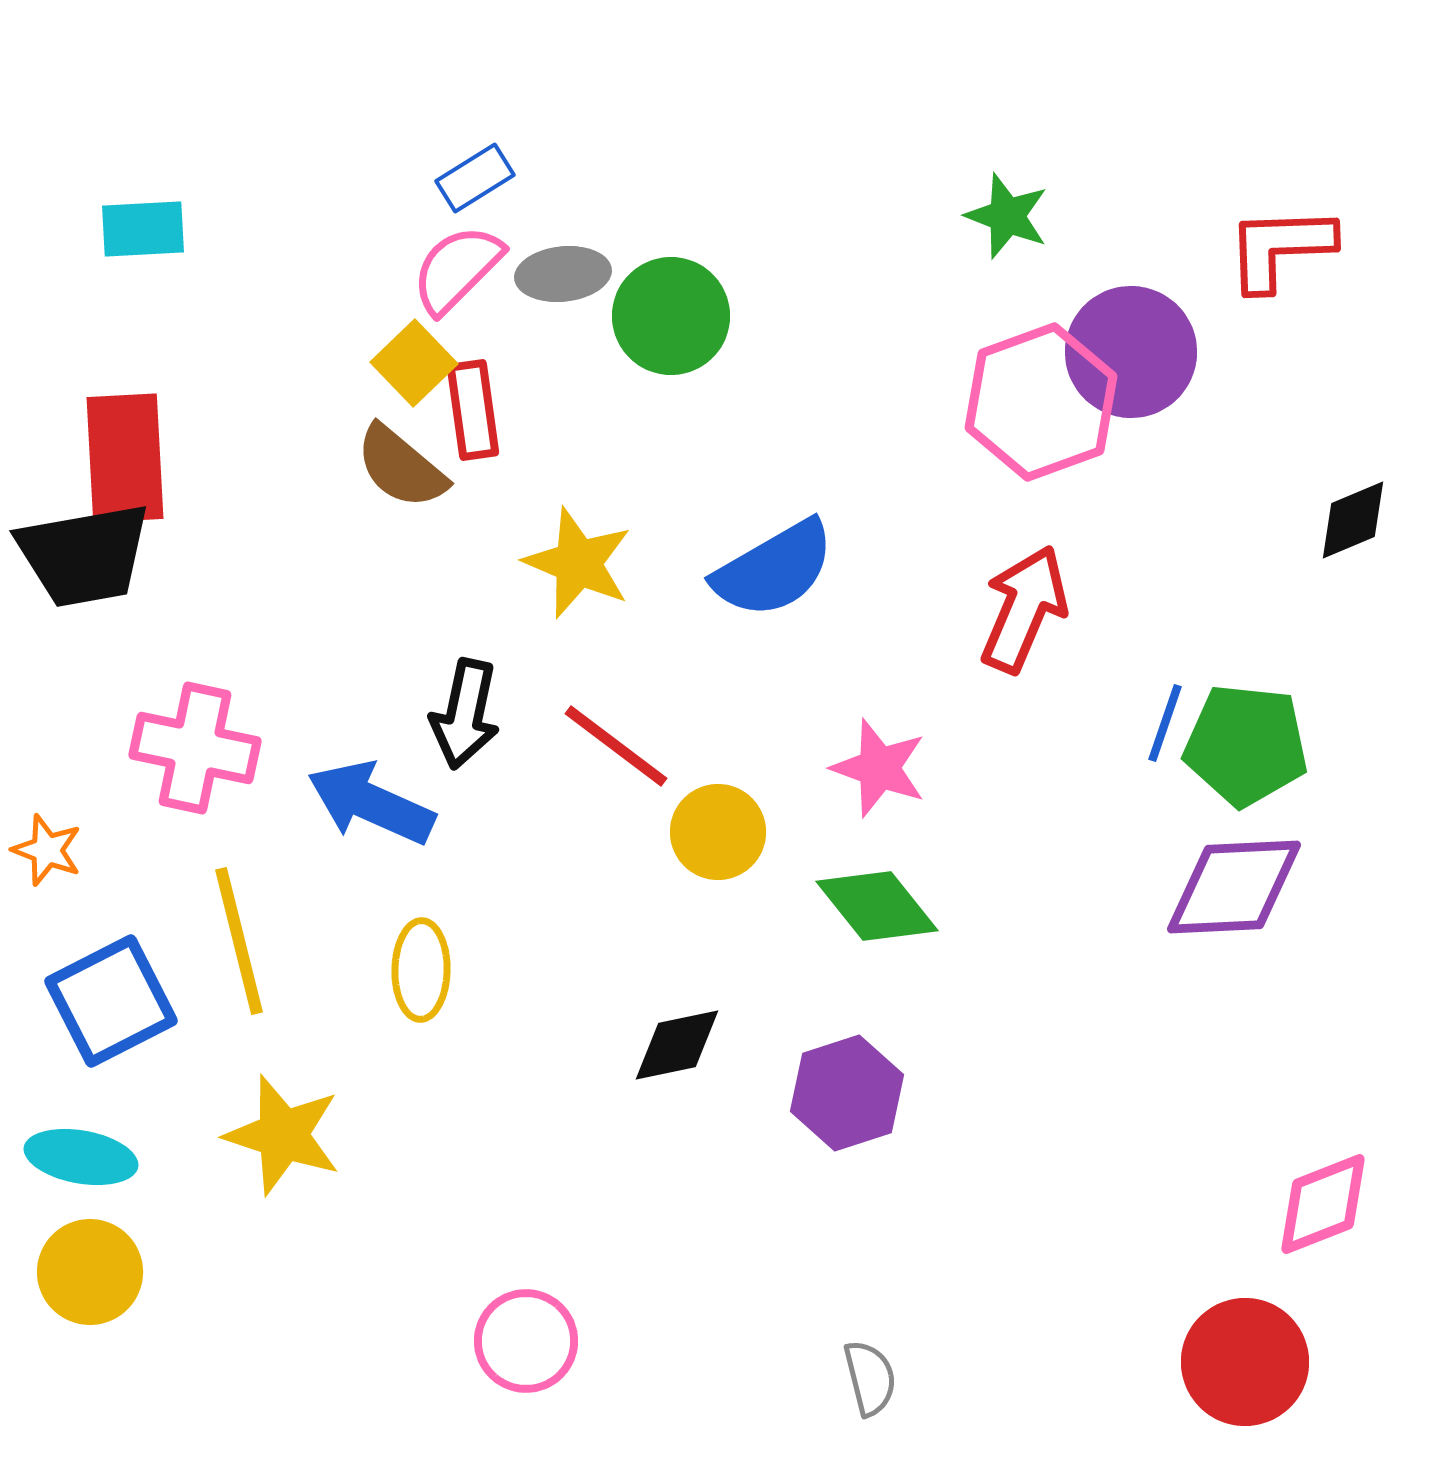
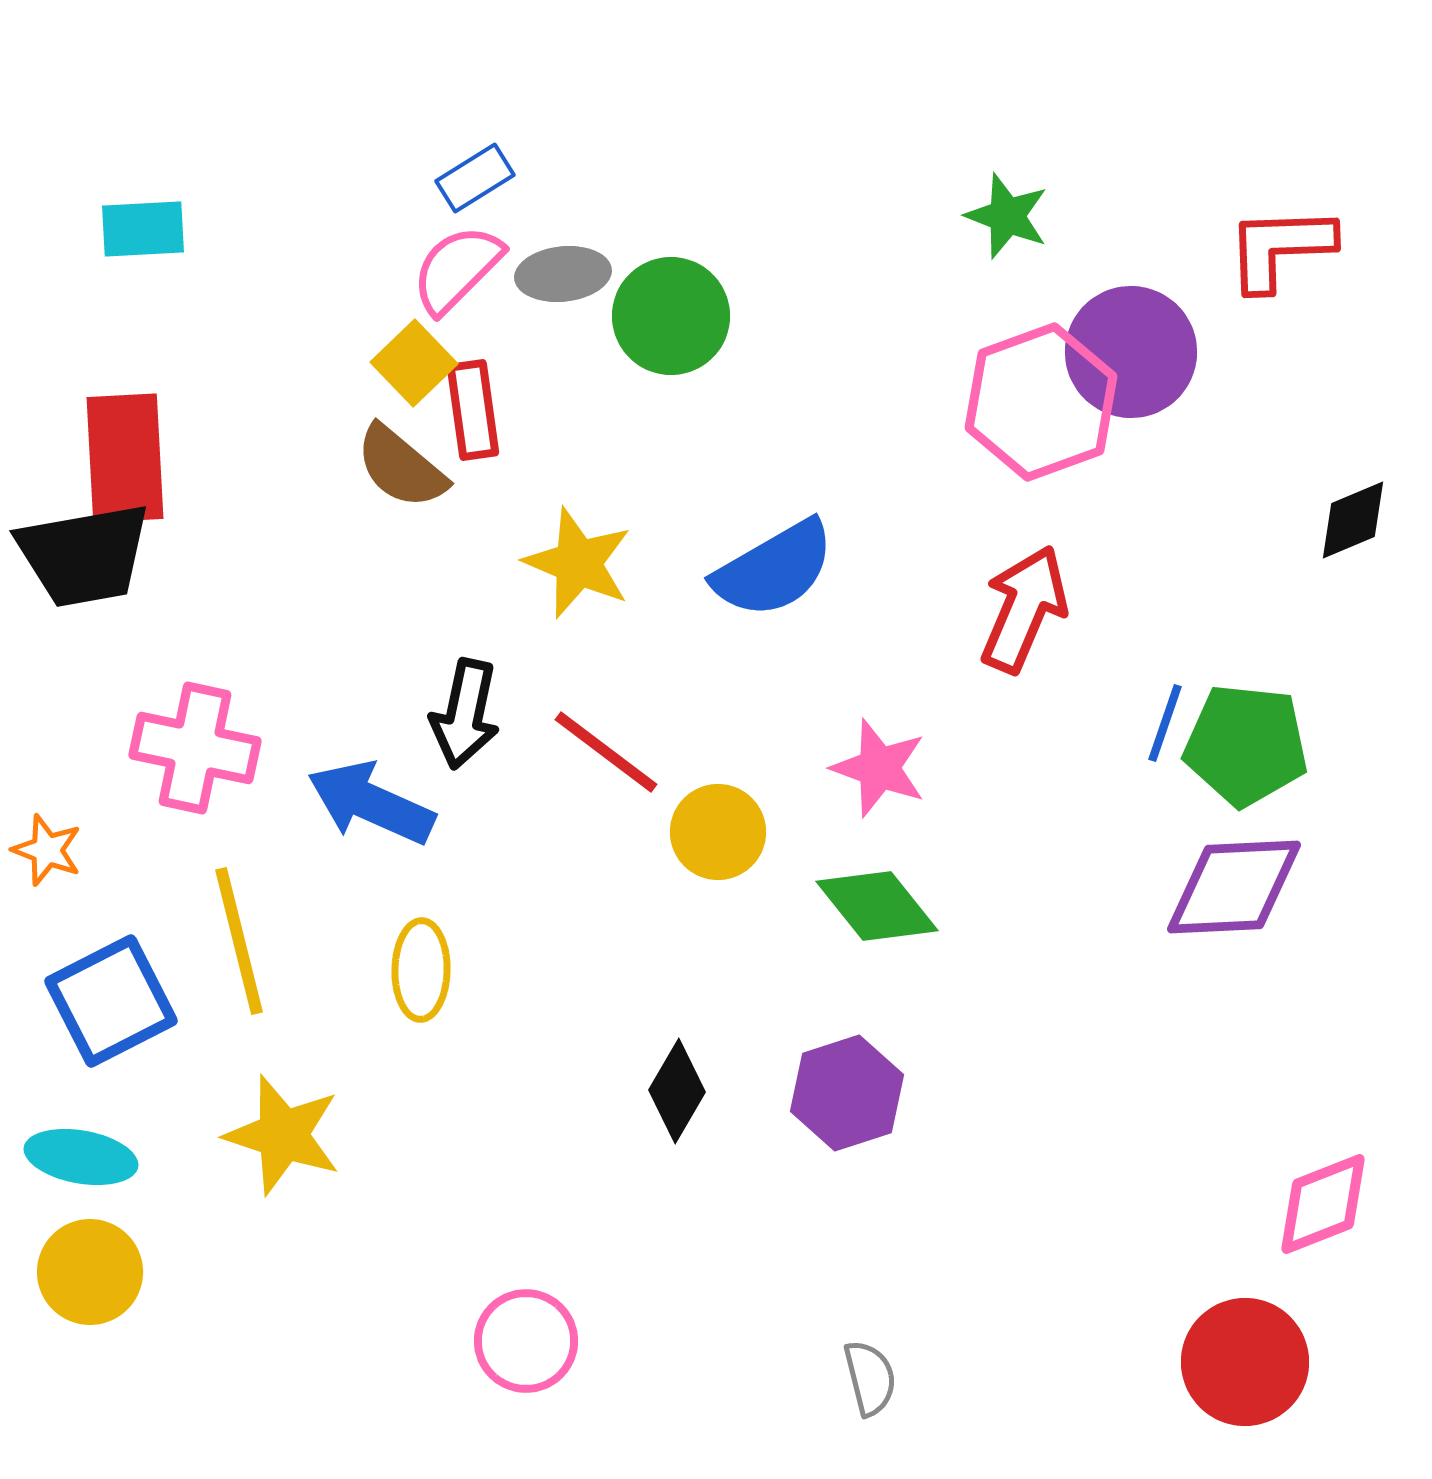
red line at (616, 746): moved 10 px left, 6 px down
black diamond at (677, 1045): moved 46 px down; rotated 48 degrees counterclockwise
